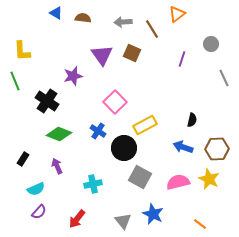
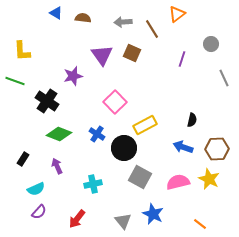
green line: rotated 48 degrees counterclockwise
blue cross: moved 1 px left, 3 px down
